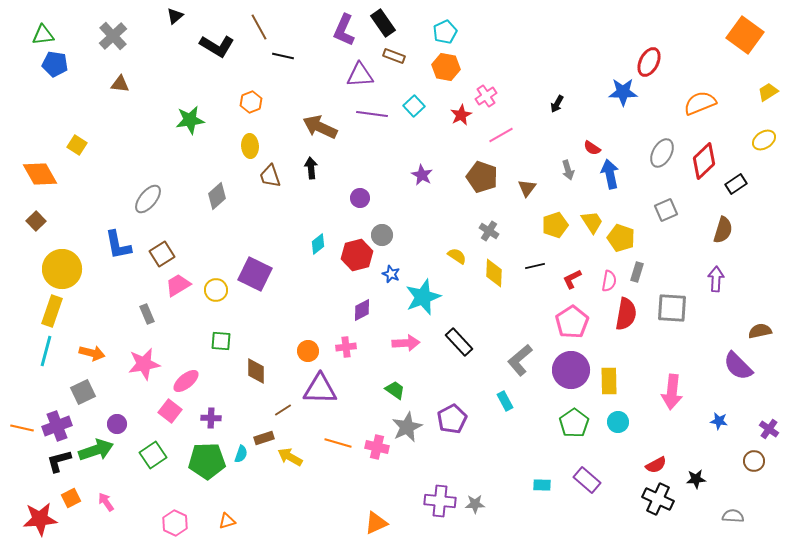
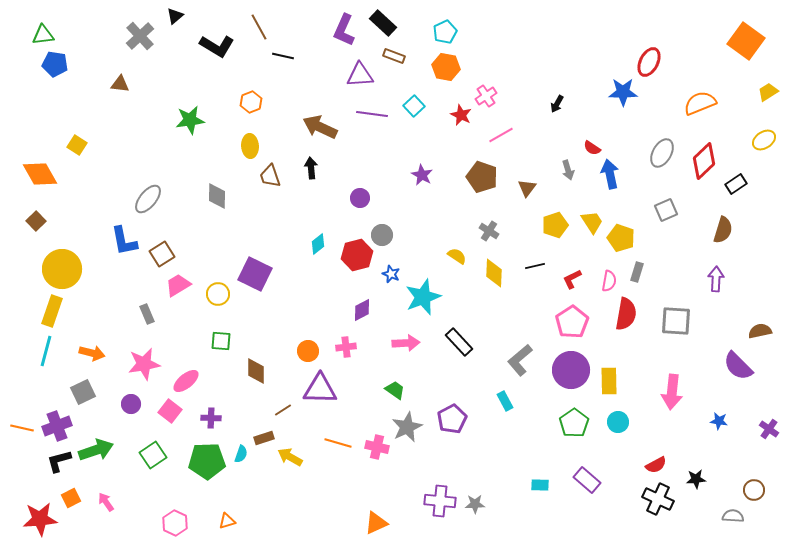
black rectangle at (383, 23): rotated 12 degrees counterclockwise
orange square at (745, 35): moved 1 px right, 6 px down
gray cross at (113, 36): moved 27 px right
red star at (461, 115): rotated 20 degrees counterclockwise
gray diamond at (217, 196): rotated 48 degrees counterclockwise
blue L-shape at (118, 245): moved 6 px right, 4 px up
yellow circle at (216, 290): moved 2 px right, 4 px down
gray square at (672, 308): moved 4 px right, 13 px down
purple circle at (117, 424): moved 14 px right, 20 px up
brown circle at (754, 461): moved 29 px down
cyan rectangle at (542, 485): moved 2 px left
